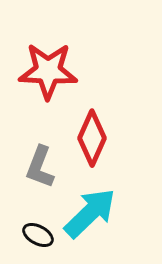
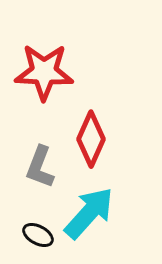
red star: moved 4 px left, 1 px down
red diamond: moved 1 px left, 1 px down
cyan arrow: moved 1 px left; rotated 4 degrees counterclockwise
